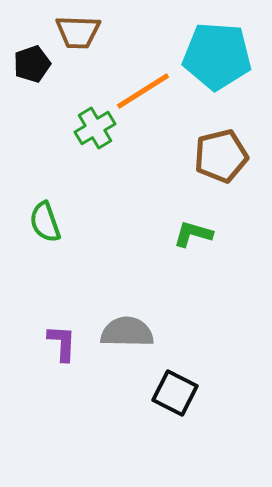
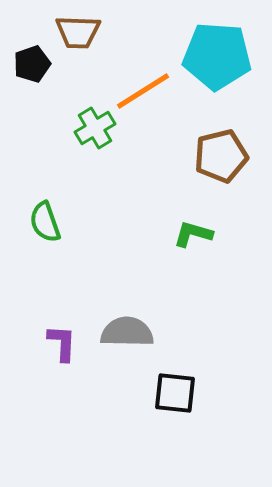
black square: rotated 21 degrees counterclockwise
